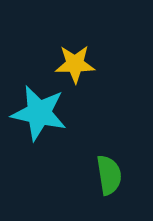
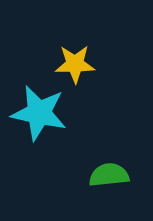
green semicircle: rotated 87 degrees counterclockwise
